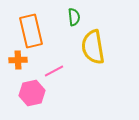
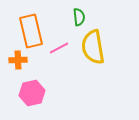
green semicircle: moved 5 px right
pink line: moved 5 px right, 23 px up
